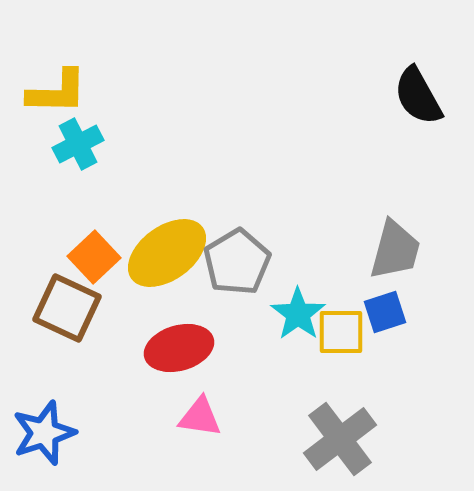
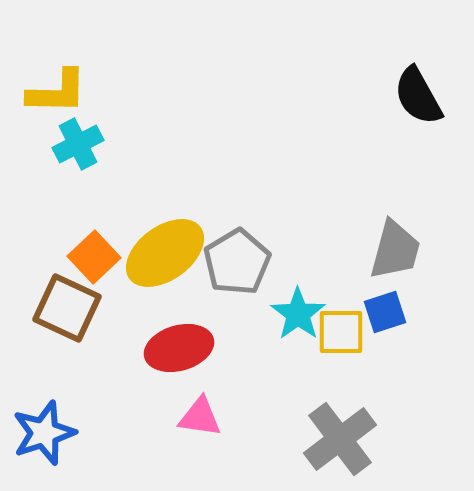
yellow ellipse: moved 2 px left
